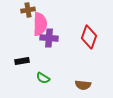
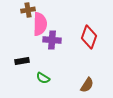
purple cross: moved 3 px right, 2 px down
brown semicircle: moved 4 px right; rotated 63 degrees counterclockwise
